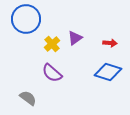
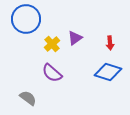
red arrow: rotated 80 degrees clockwise
